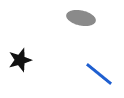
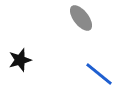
gray ellipse: rotated 40 degrees clockwise
